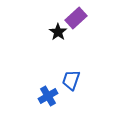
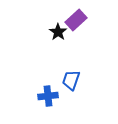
purple rectangle: moved 2 px down
blue cross: rotated 24 degrees clockwise
